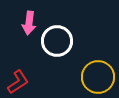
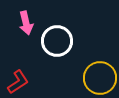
pink arrow: moved 3 px left; rotated 20 degrees counterclockwise
yellow circle: moved 2 px right, 1 px down
